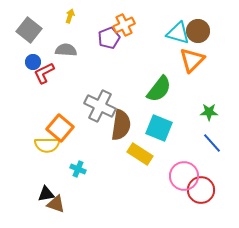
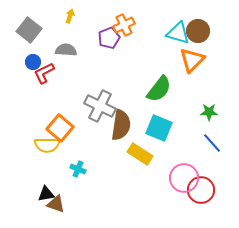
pink circle: moved 2 px down
